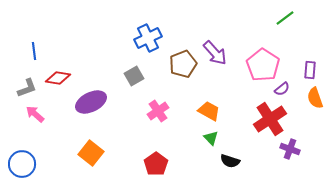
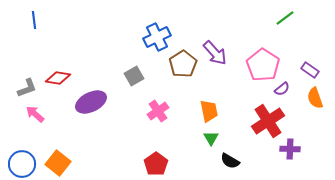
blue cross: moved 9 px right, 1 px up
blue line: moved 31 px up
brown pentagon: rotated 12 degrees counterclockwise
purple rectangle: rotated 60 degrees counterclockwise
orange trapezoid: rotated 50 degrees clockwise
red cross: moved 2 px left, 2 px down
green triangle: rotated 14 degrees clockwise
purple cross: rotated 18 degrees counterclockwise
orange square: moved 33 px left, 10 px down
black semicircle: rotated 12 degrees clockwise
